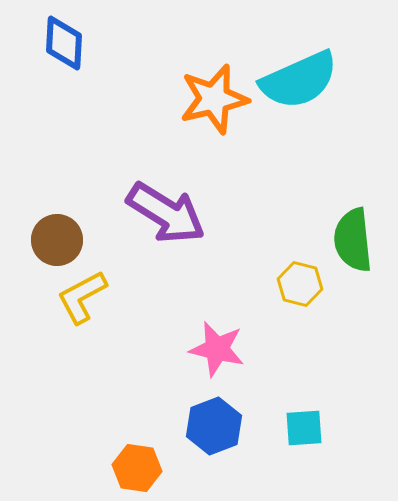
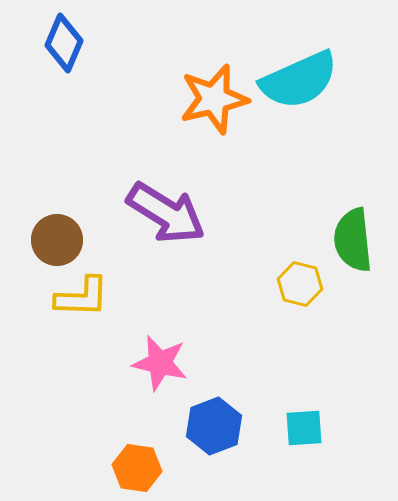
blue diamond: rotated 20 degrees clockwise
yellow L-shape: rotated 150 degrees counterclockwise
pink star: moved 57 px left, 14 px down
